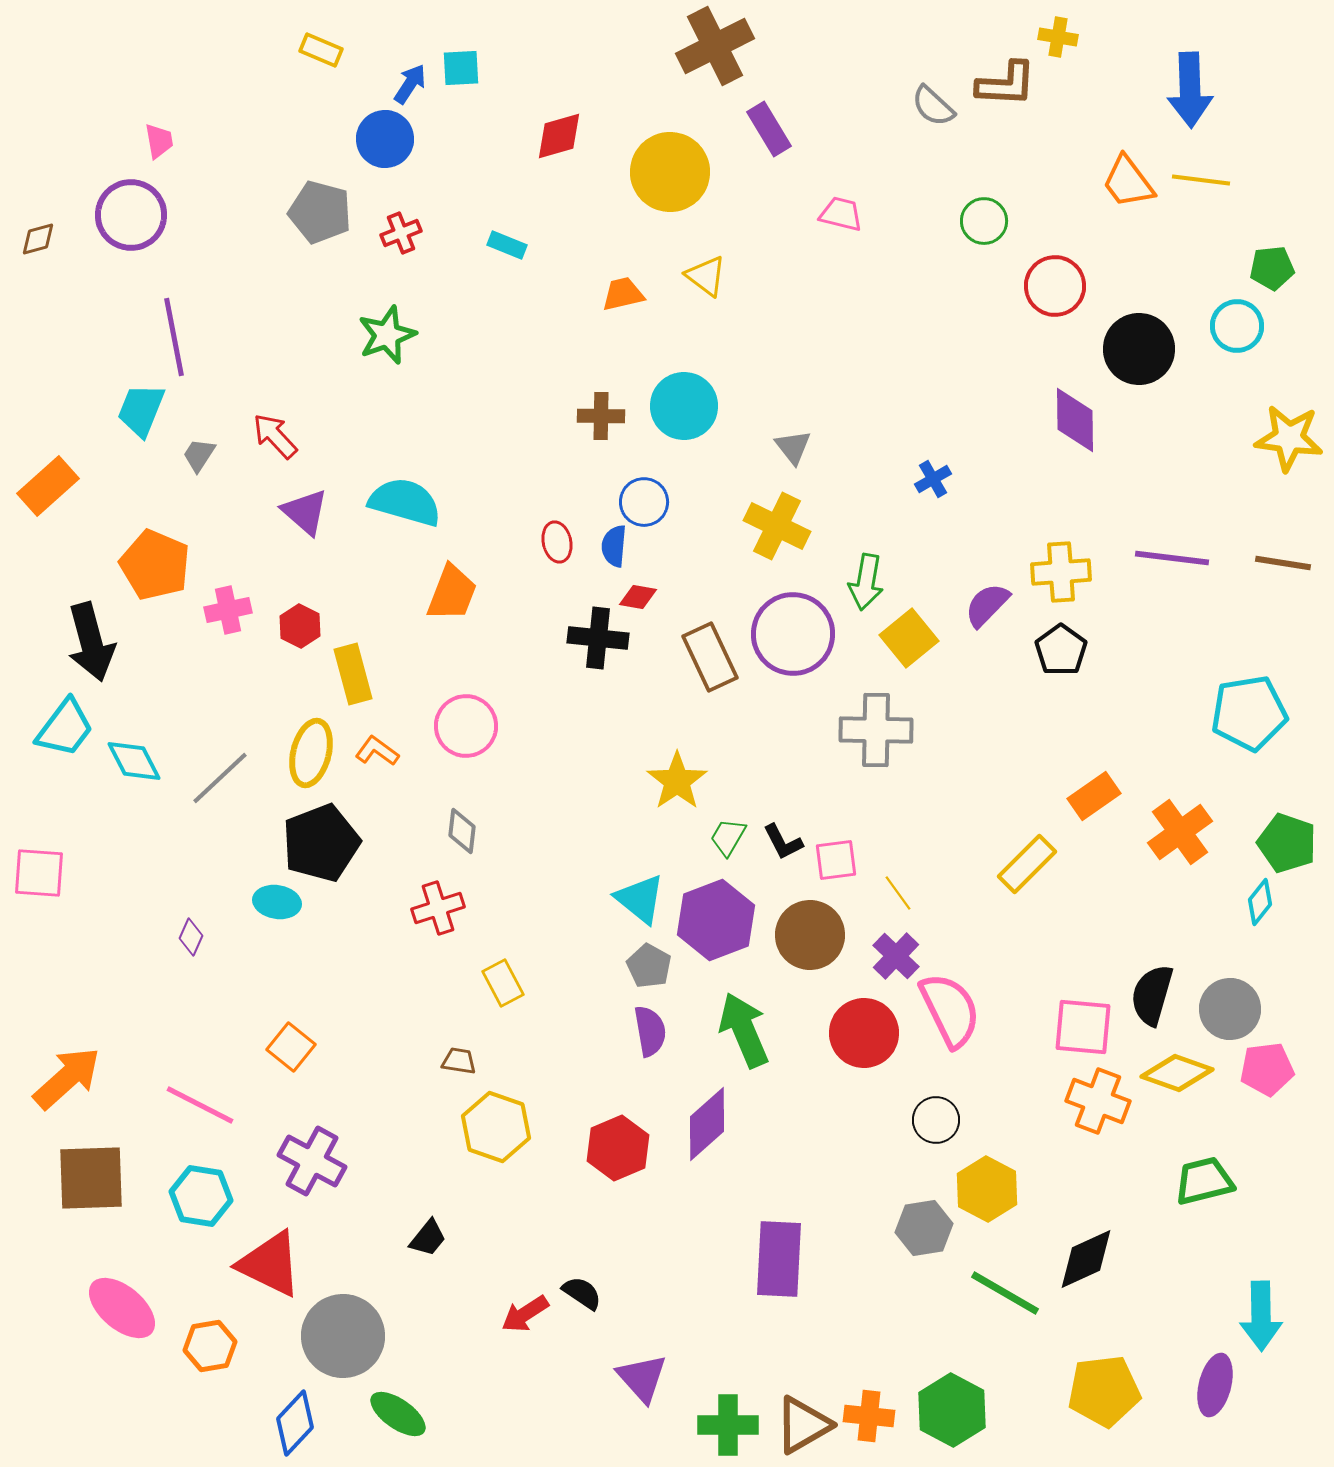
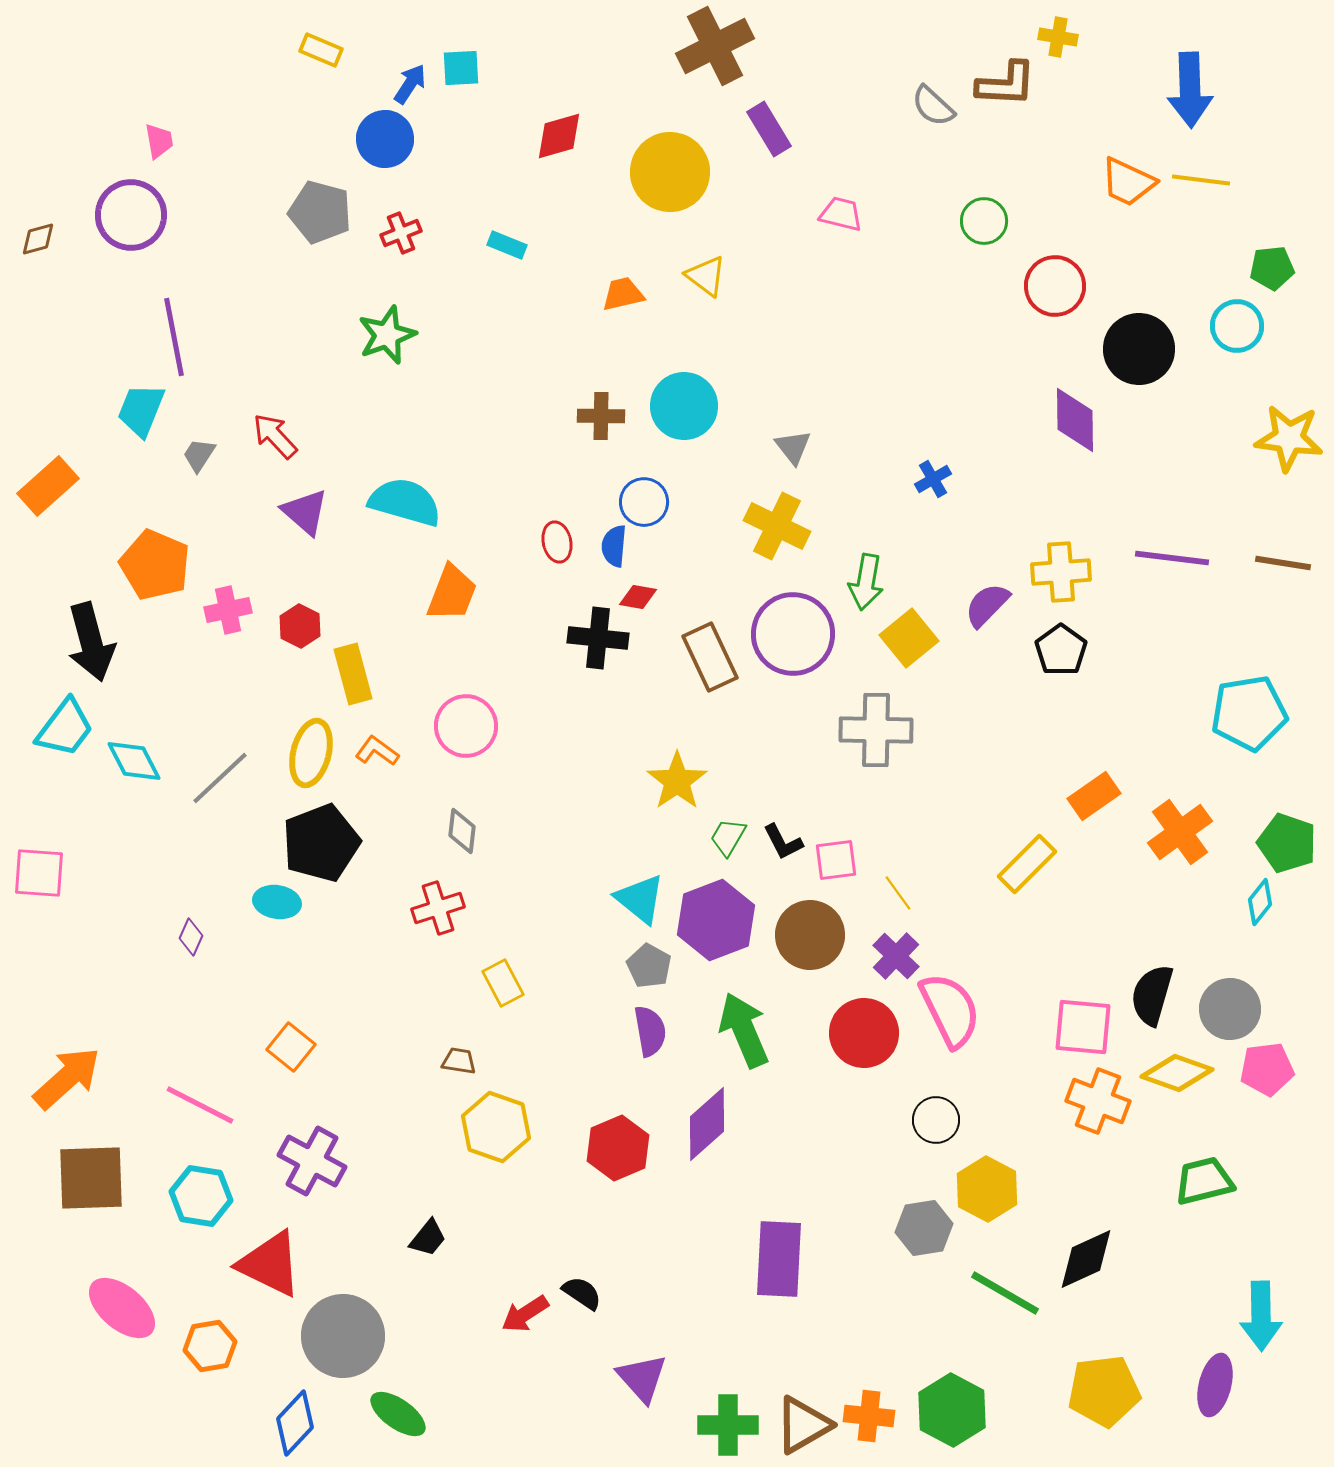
orange trapezoid at (1128, 182): rotated 28 degrees counterclockwise
